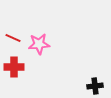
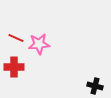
red line: moved 3 px right
black cross: rotated 21 degrees clockwise
